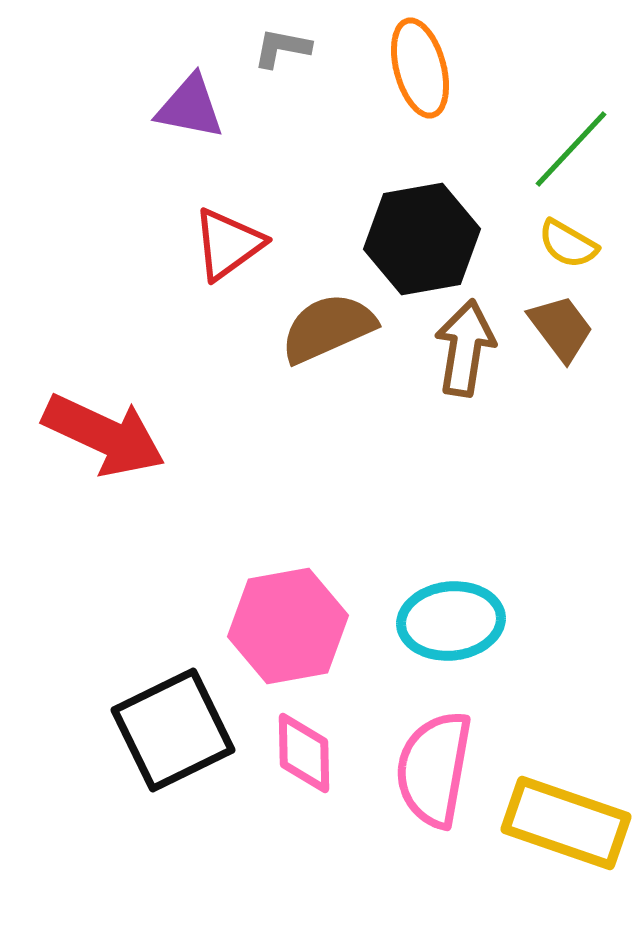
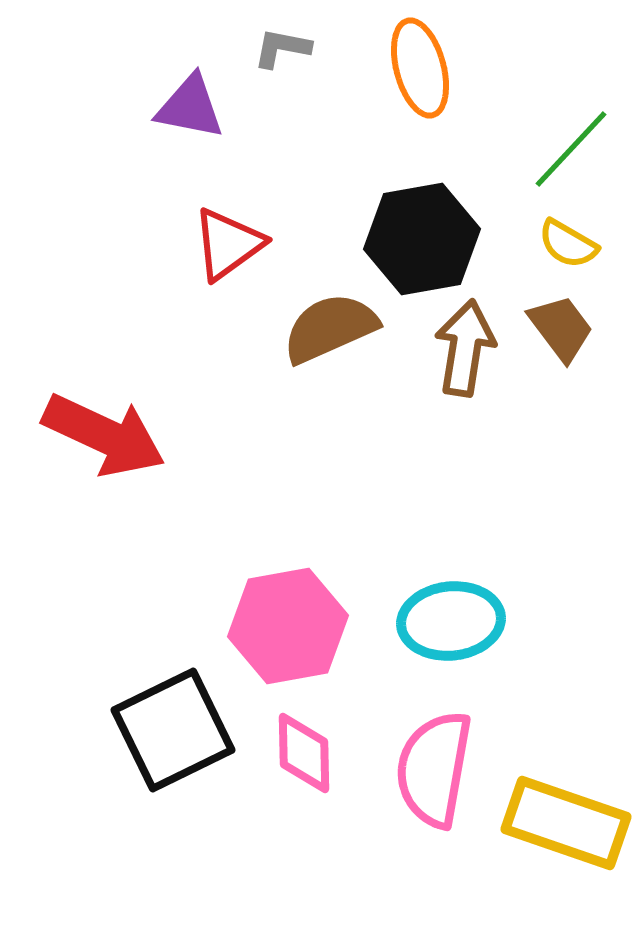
brown semicircle: moved 2 px right
